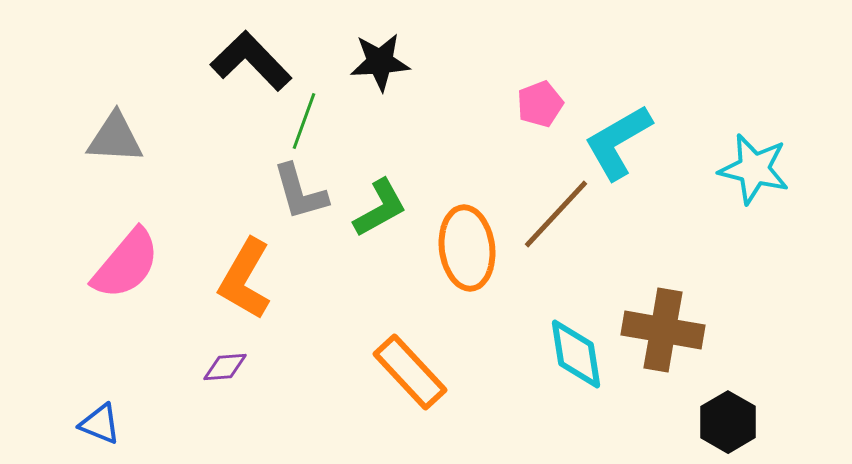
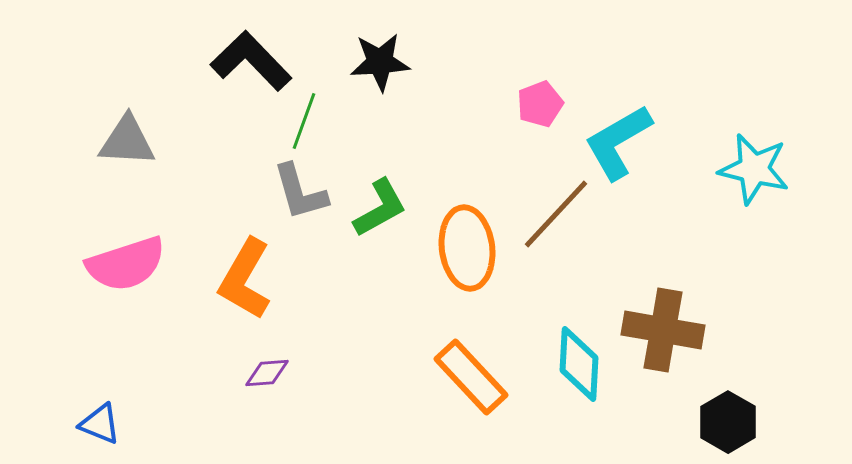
gray triangle: moved 12 px right, 3 px down
pink semicircle: rotated 32 degrees clockwise
cyan diamond: moved 3 px right, 10 px down; rotated 12 degrees clockwise
purple diamond: moved 42 px right, 6 px down
orange rectangle: moved 61 px right, 5 px down
